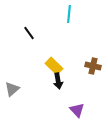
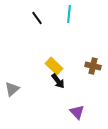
black line: moved 8 px right, 15 px up
black arrow: rotated 28 degrees counterclockwise
purple triangle: moved 2 px down
